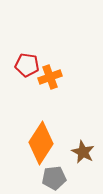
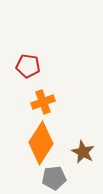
red pentagon: moved 1 px right, 1 px down
orange cross: moved 7 px left, 25 px down
